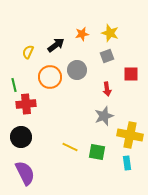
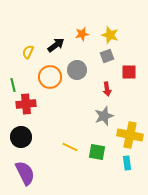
yellow star: moved 2 px down
red square: moved 2 px left, 2 px up
green line: moved 1 px left
